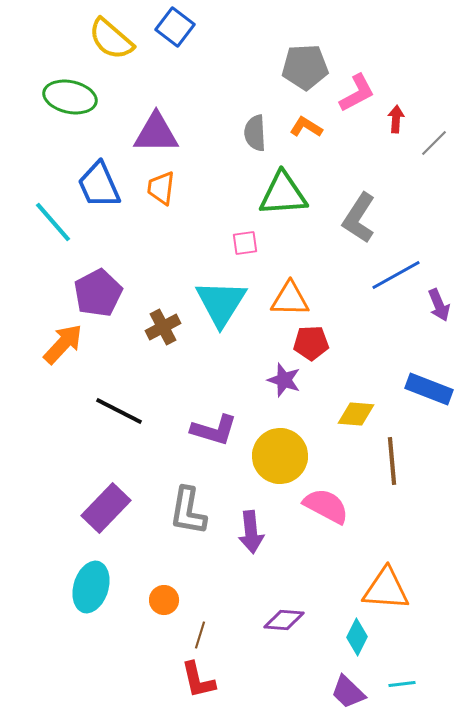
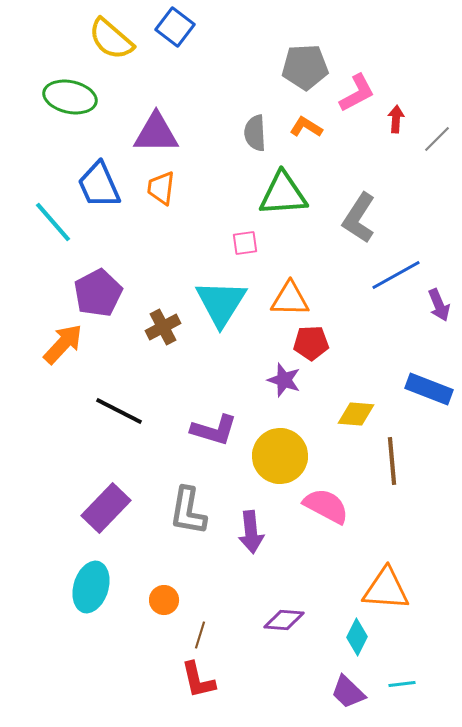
gray line at (434, 143): moved 3 px right, 4 px up
